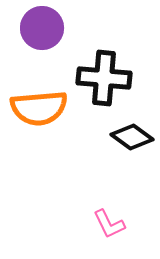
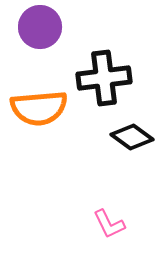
purple circle: moved 2 px left, 1 px up
black cross: rotated 12 degrees counterclockwise
